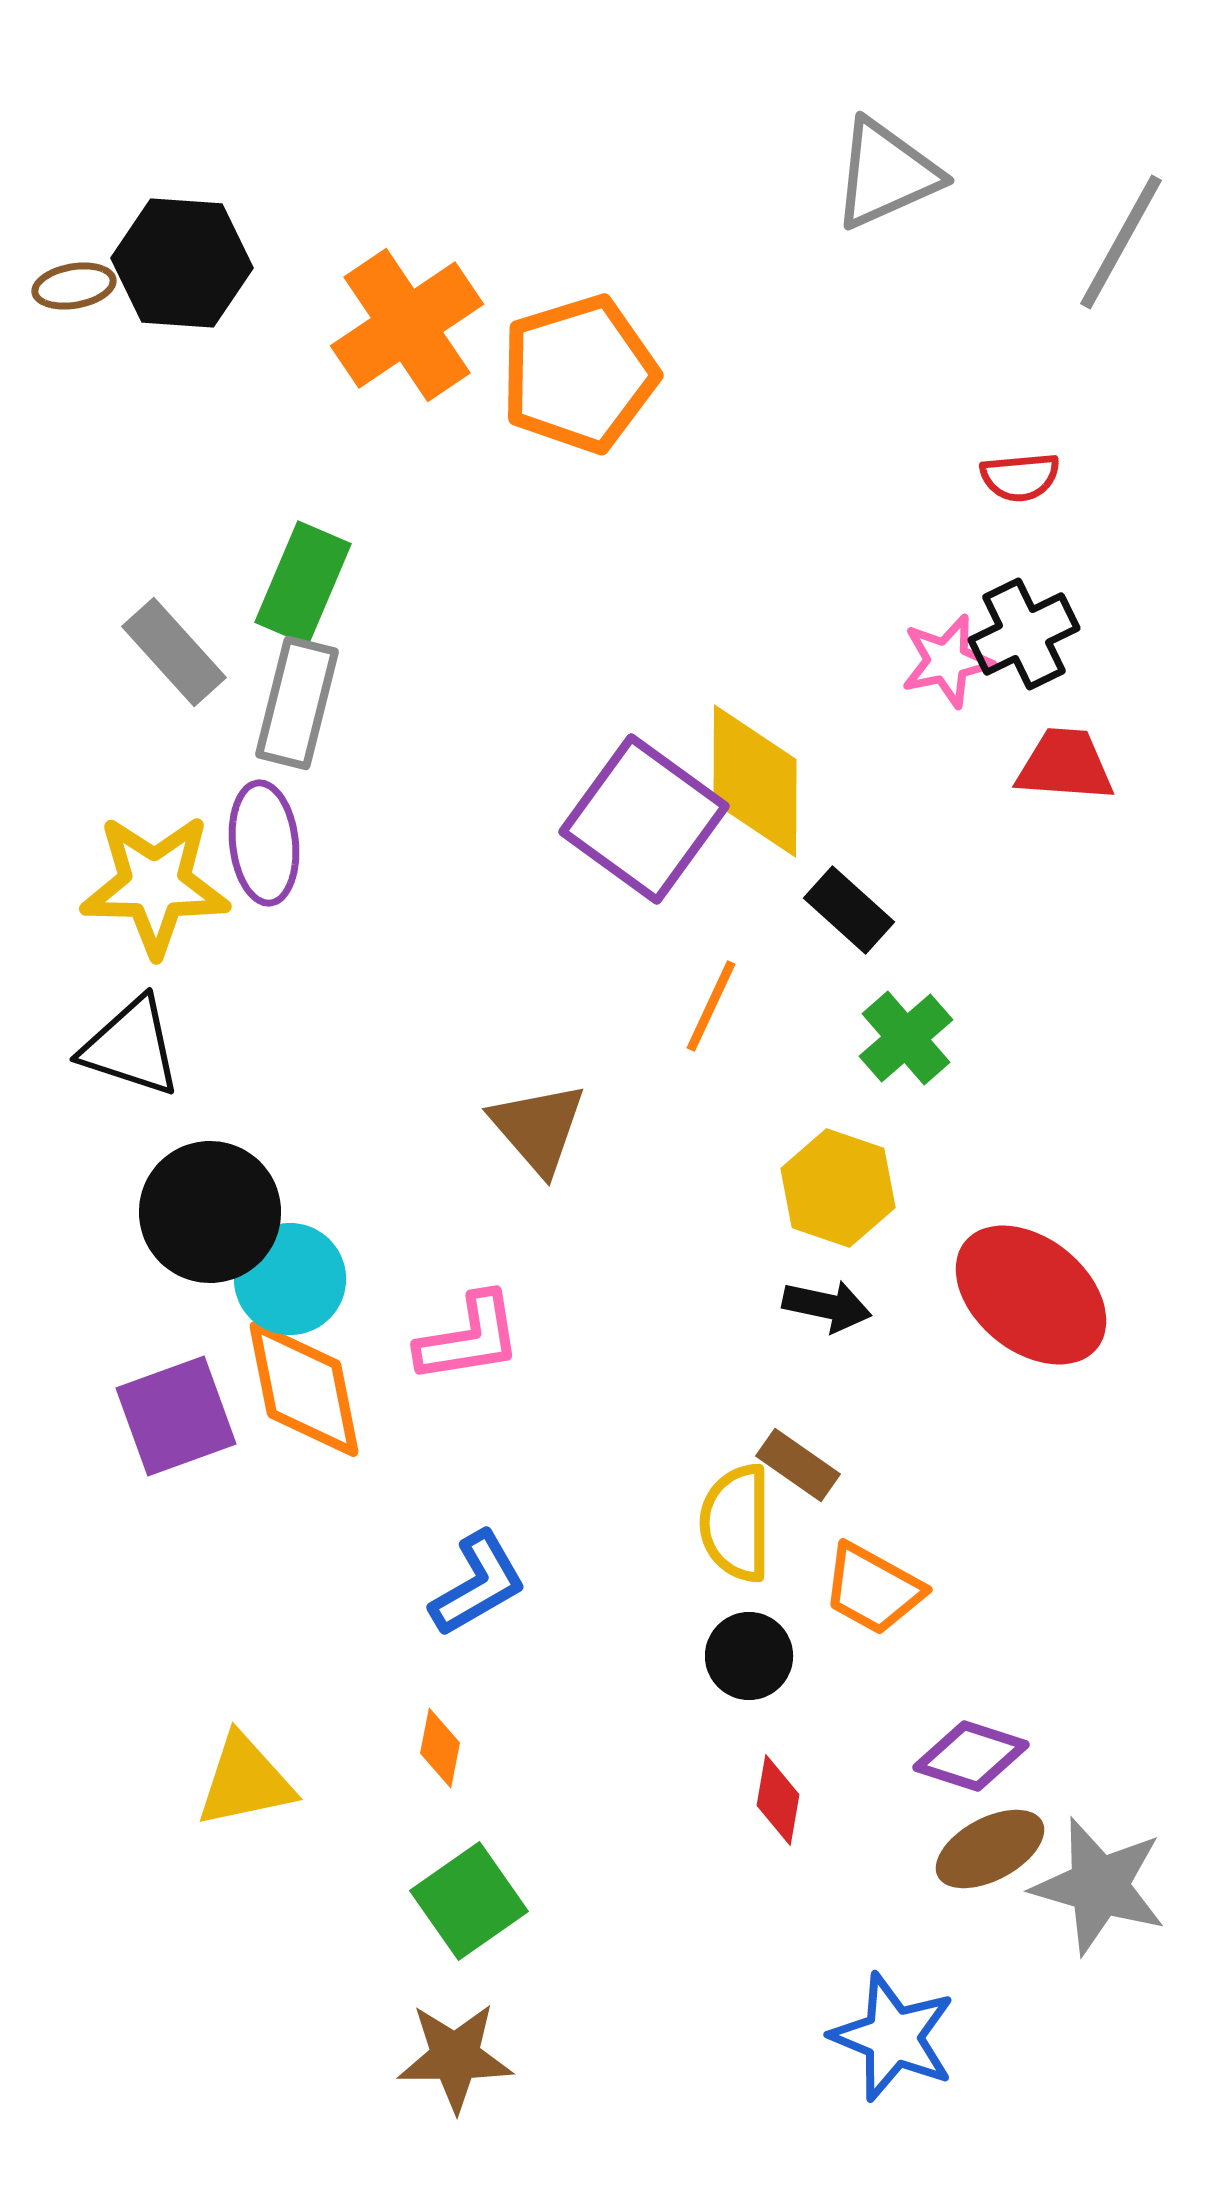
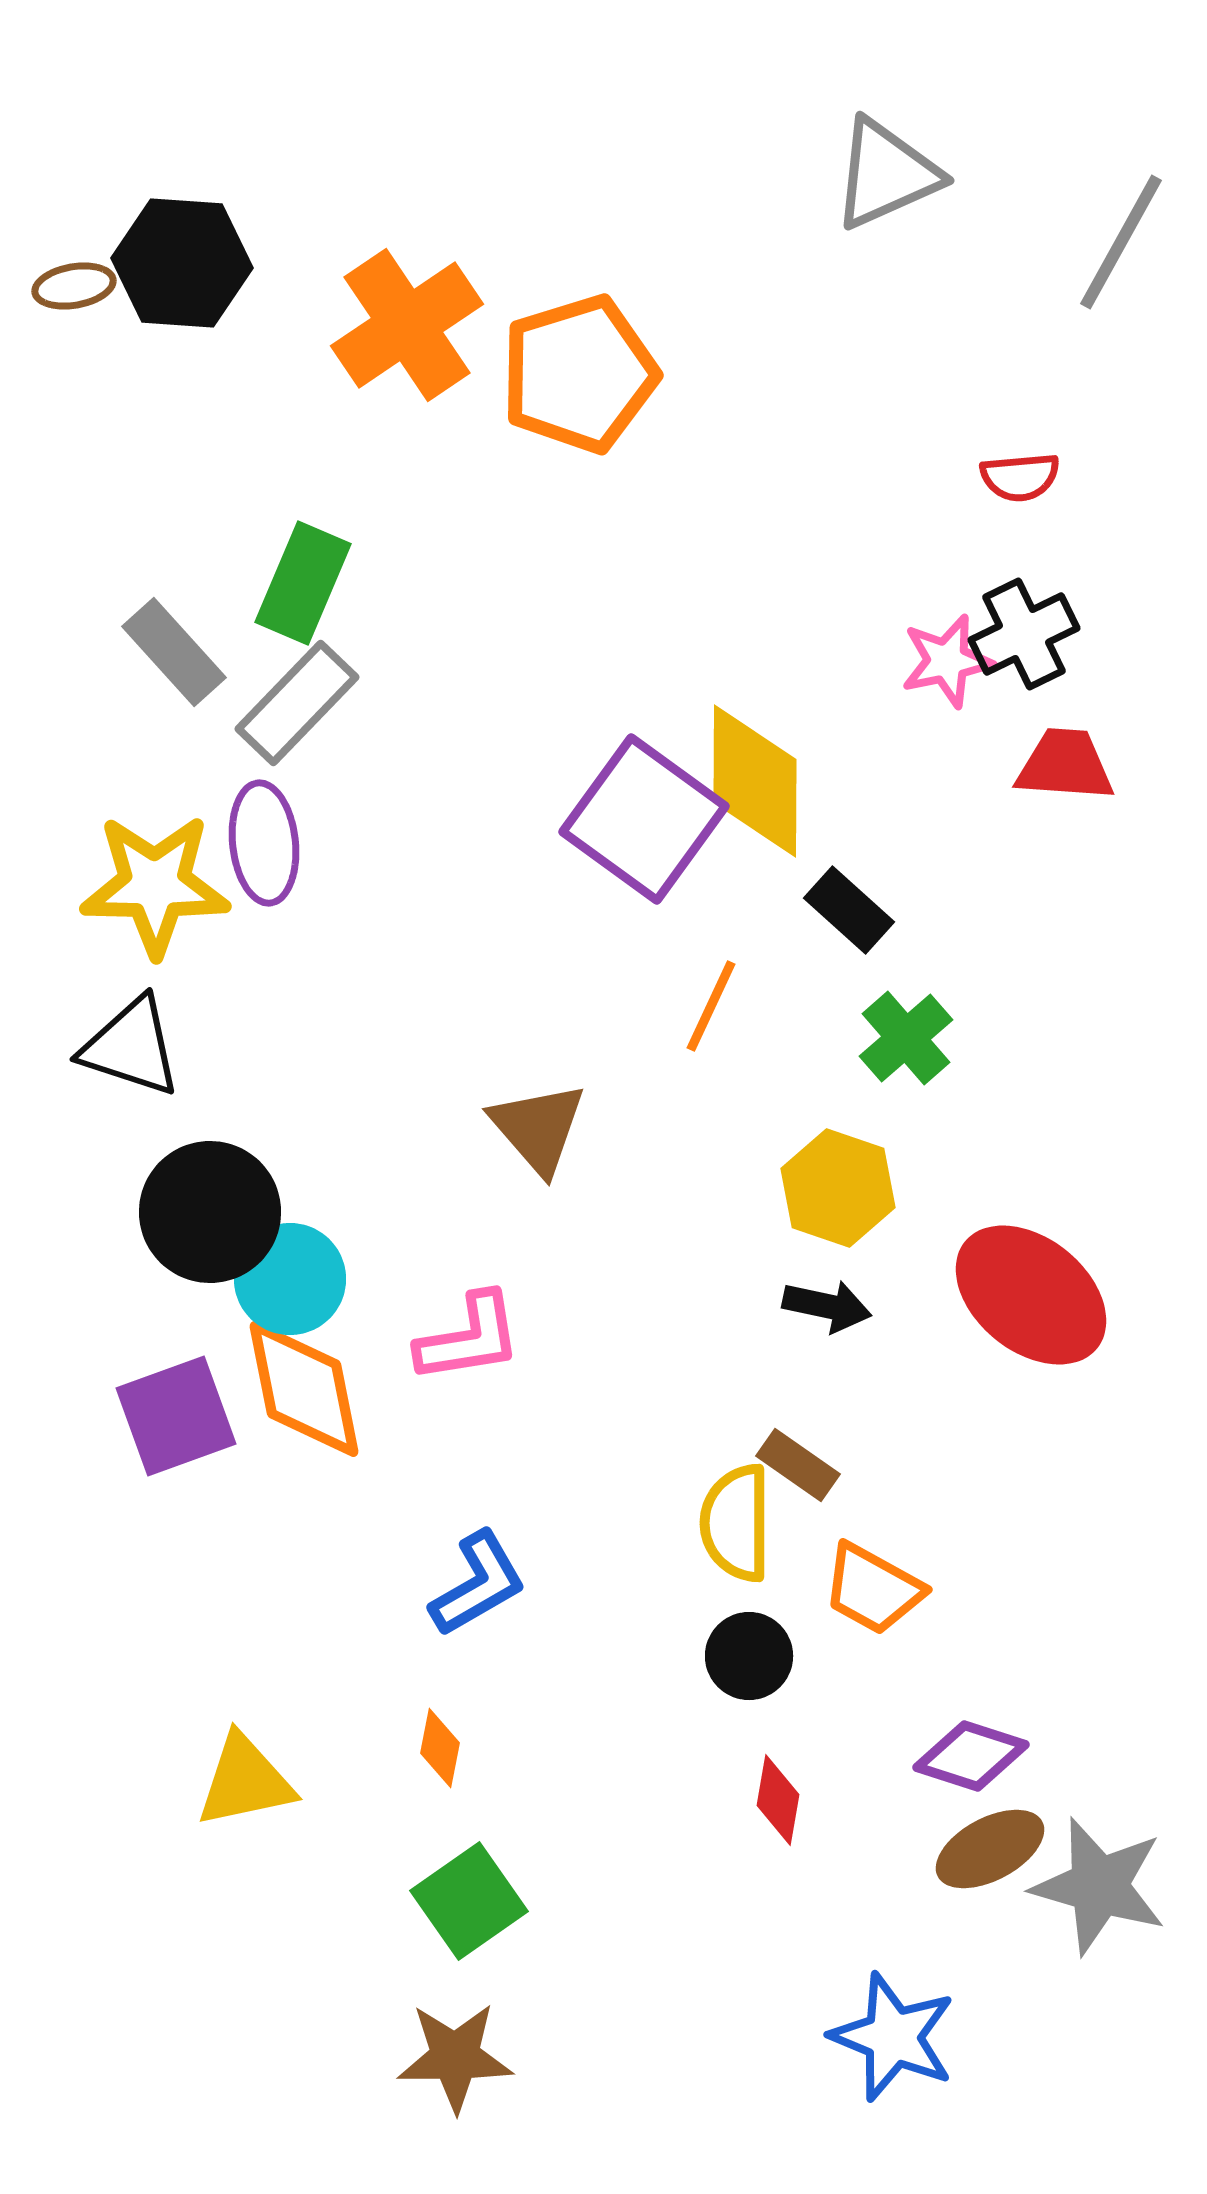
gray rectangle at (297, 703): rotated 30 degrees clockwise
